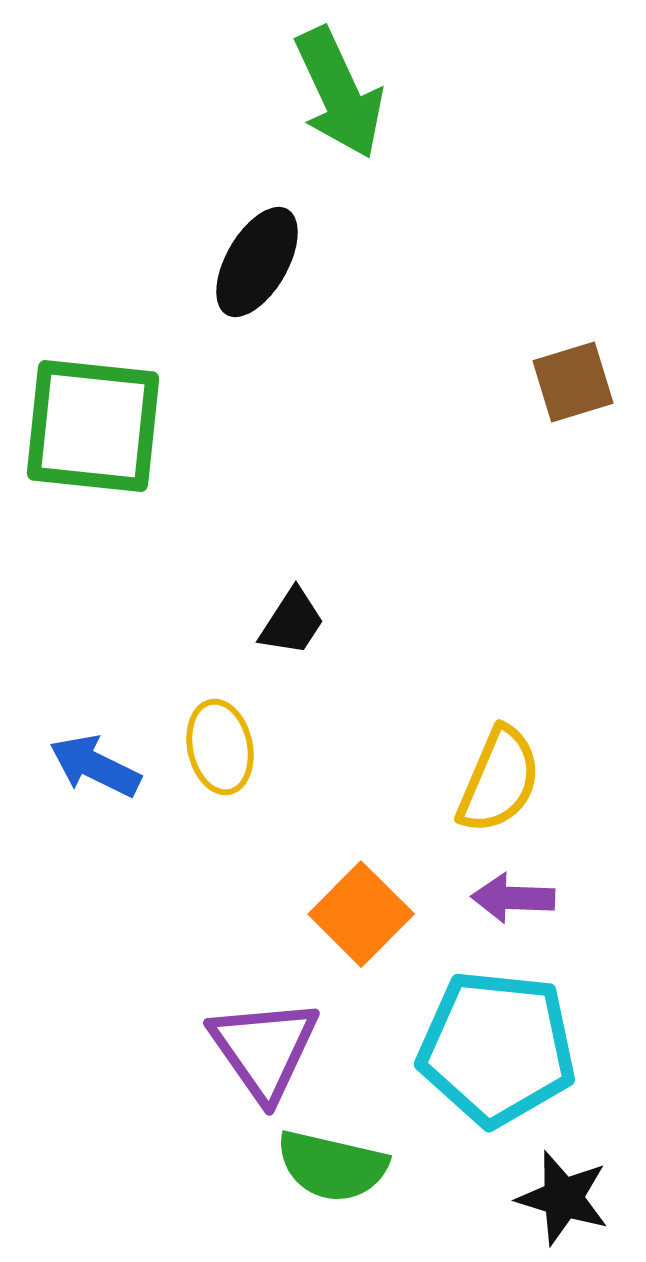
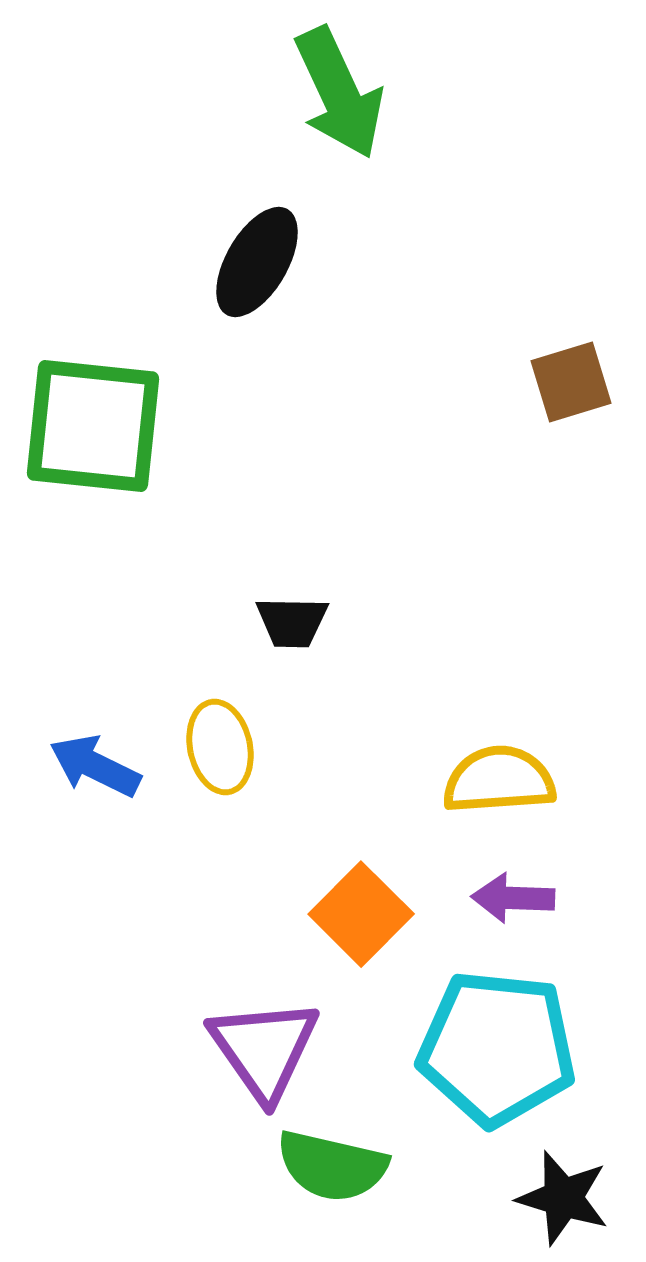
brown square: moved 2 px left
black trapezoid: rotated 58 degrees clockwise
yellow semicircle: rotated 117 degrees counterclockwise
